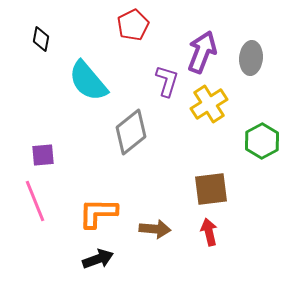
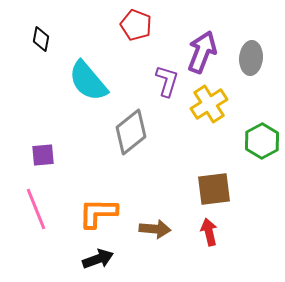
red pentagon: moved 3 px right; rotated 24 degrees counterclockwise
brown square: moved 3 px right
pink line: moved 1 px right, 8 px down
